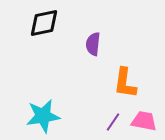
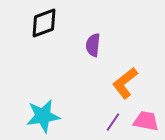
black diamond: rotated 8 degrees counterclockwise
purple semicircle: moved 1 px down
orange L-shape: rotated 44 degrees clockwise
pink trapezoid: moved 2 px right
